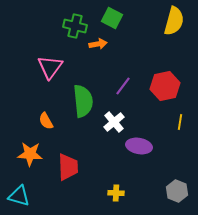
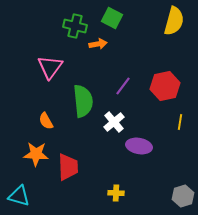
orange star: moved 6 px right
gray hexagon: moved 6 px right, 5 px down; rotated 20 degrees clockwise
